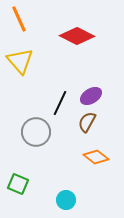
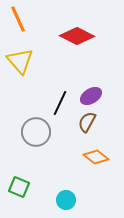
orange line: moved 1 px left
green square: moved 1 px right, 3 px down
